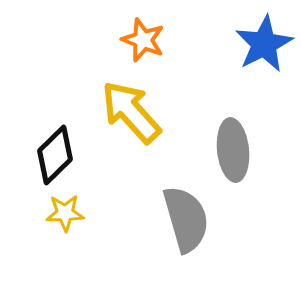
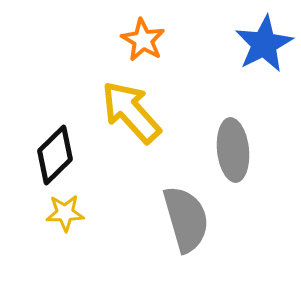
orange star: rotated 9 degrees clockwise
